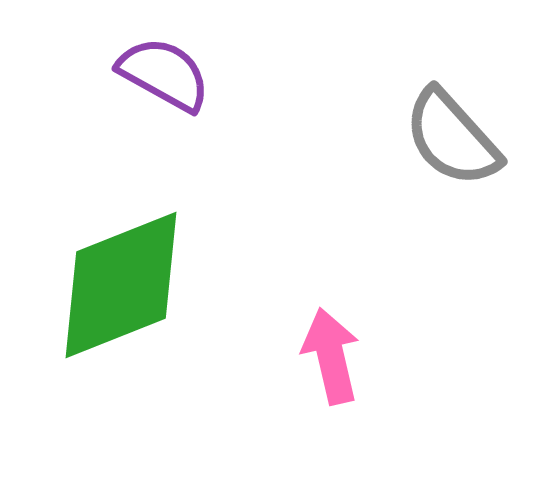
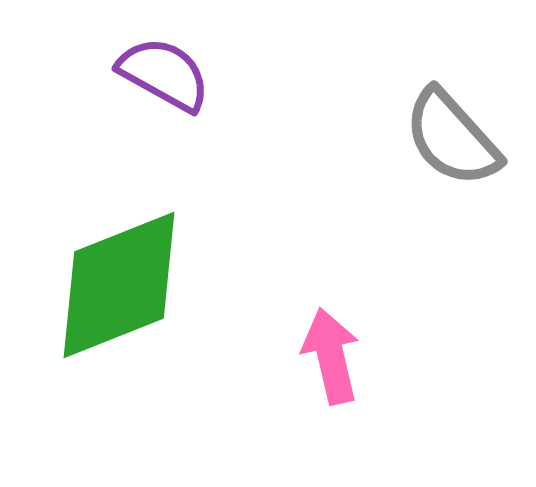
green diamond: moved 2 px left
